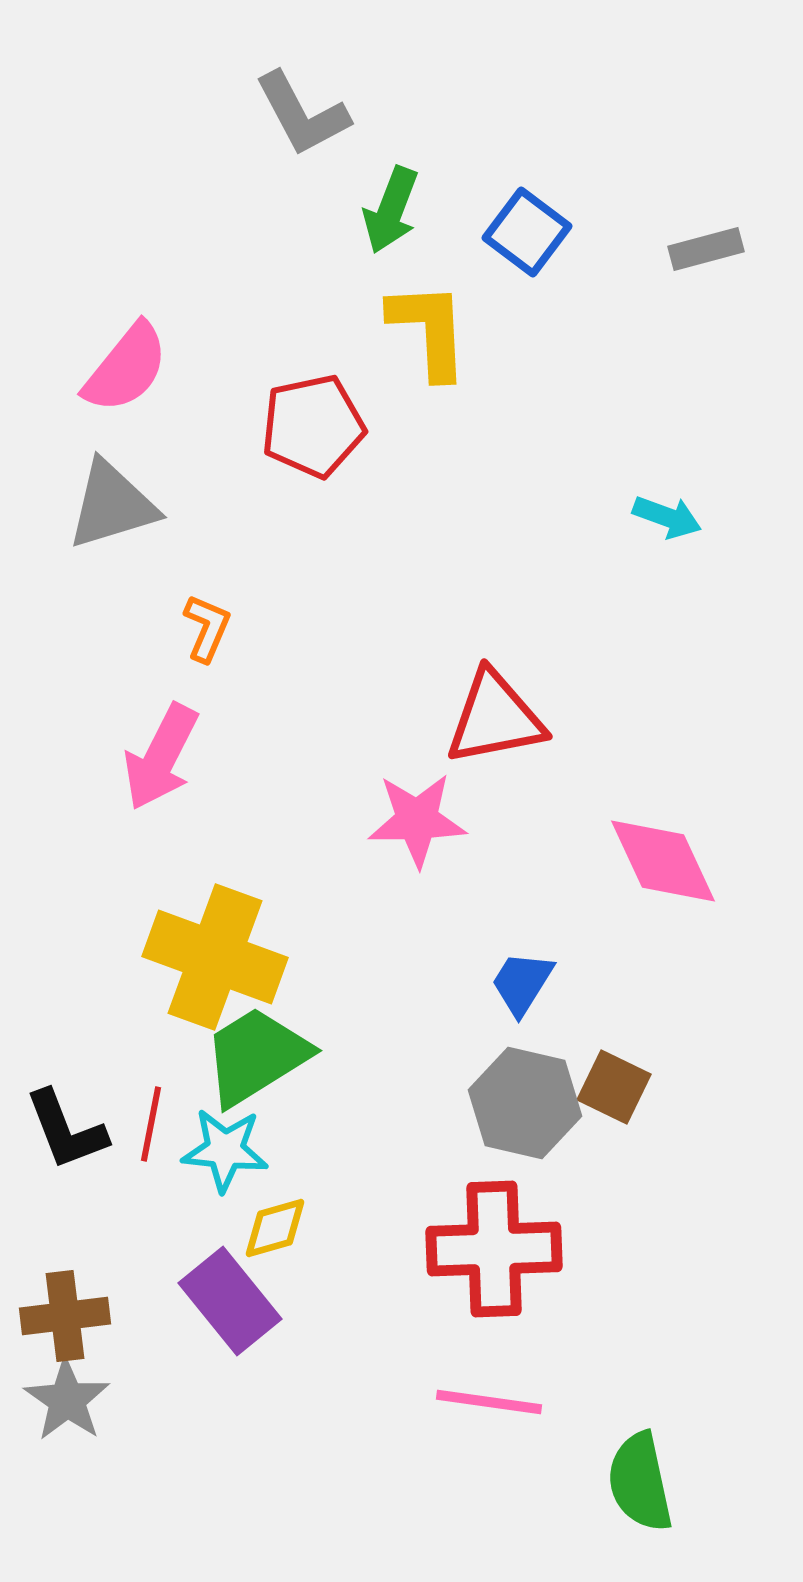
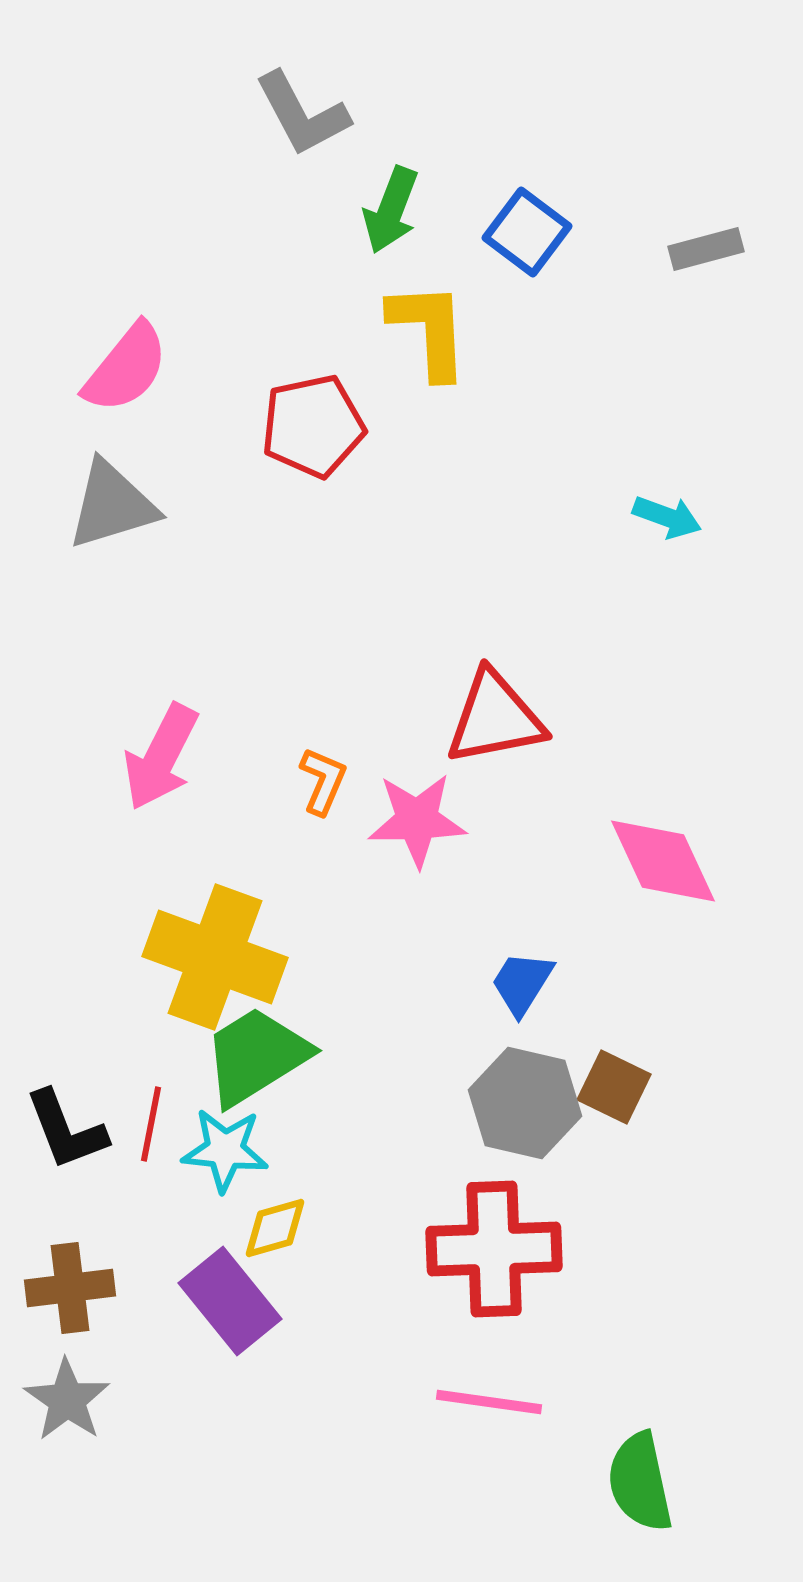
orange L-shape: moved 116 px right, 153 px down
brown cross: moved 5 px right, 28 px up
